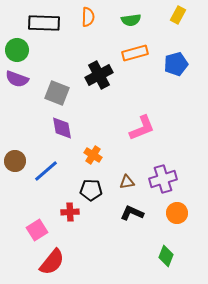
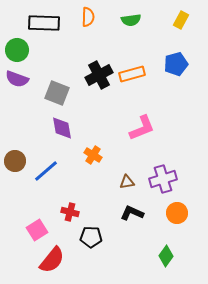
yellow rectangle: moved 3 px right, 5 px down
orange rectangle: moved 3 px left, 21 px down
black pentagon: moved 47 px down
red cross: rotated 18 degrees clockwise
green diamond: rotated 15 degrees clockwise
red semicircle: moved 2 px up
